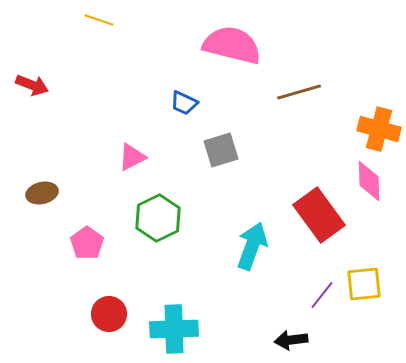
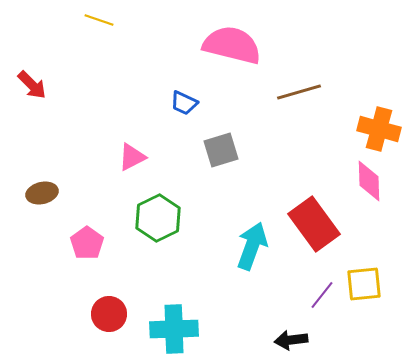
red arrow: rotated 24 degrees clockwise
red rectangle: moved 5 px left, 9 px down
